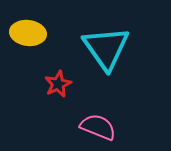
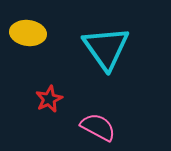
red star: moved 9 px left, 15 px down
pink semicircle: rotated 6 degrees clockwise
